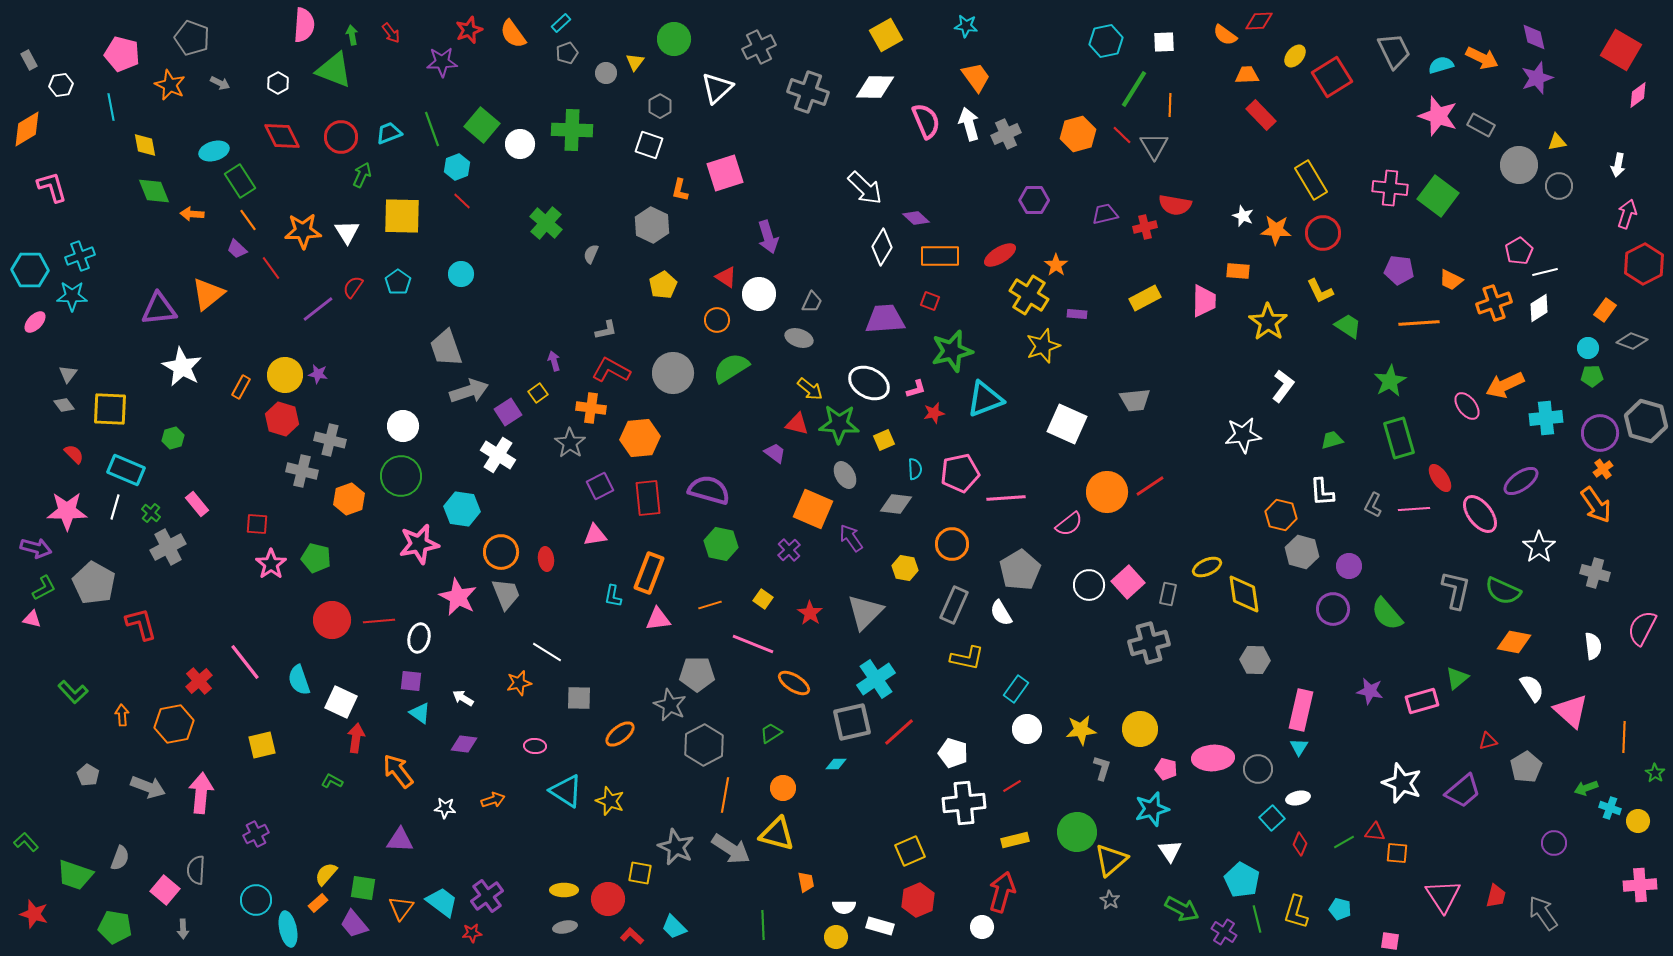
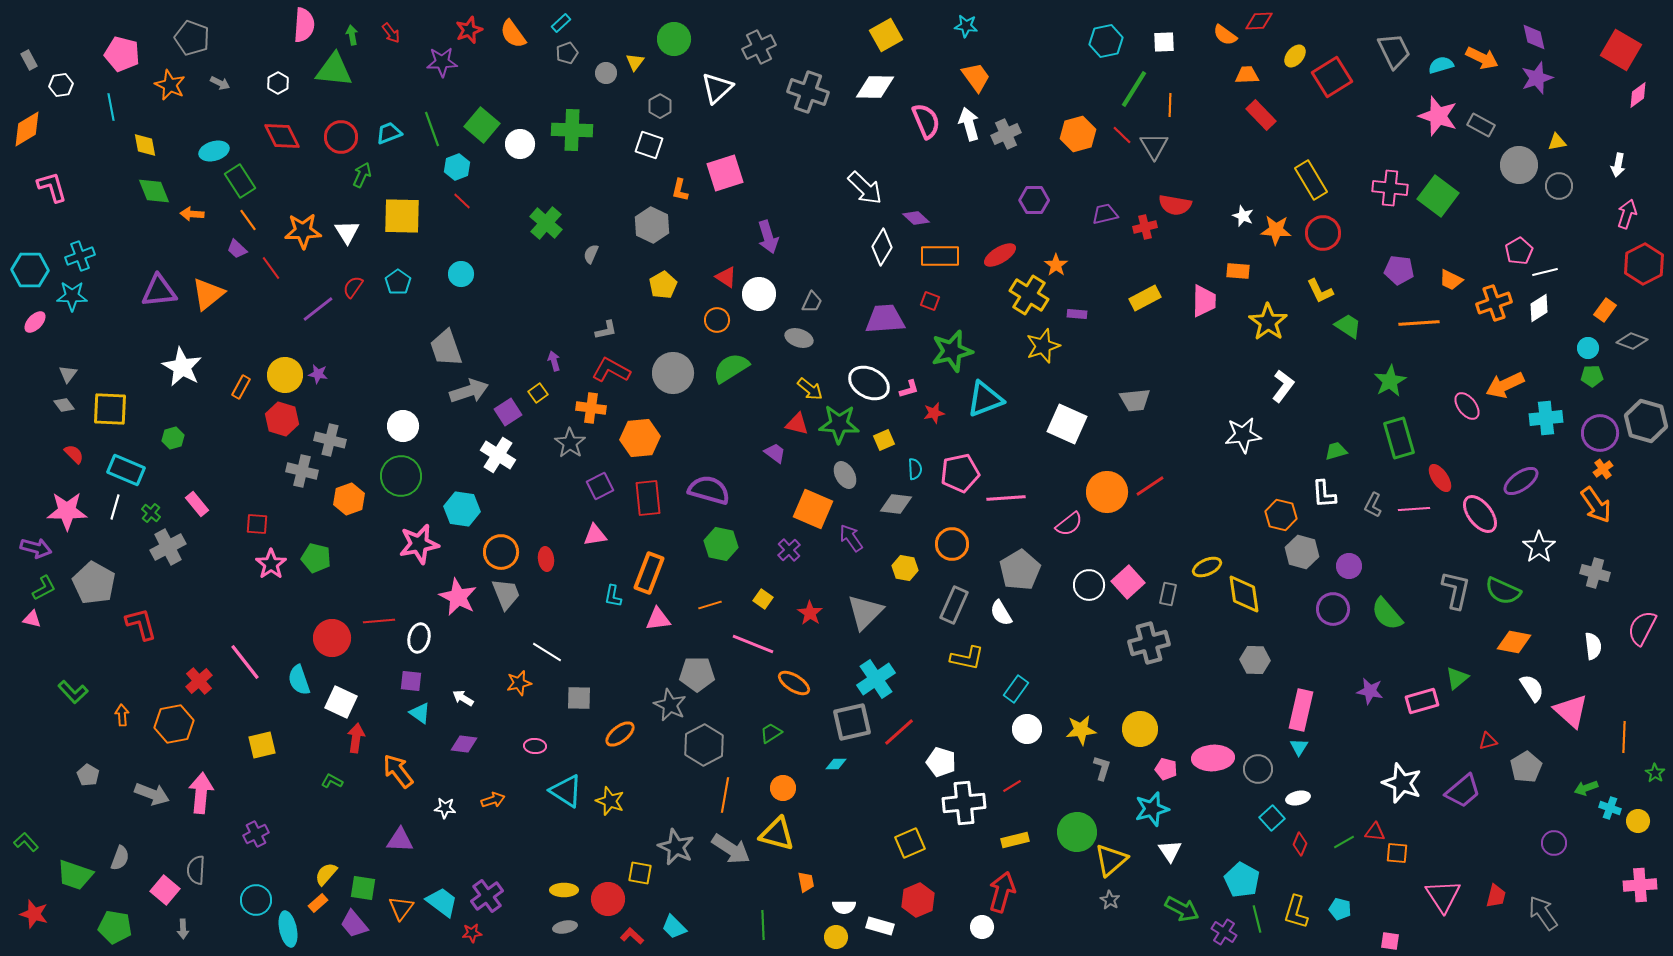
green triangle at (334, 70): rotated 15 degrees counterclockwise
purple triangle at (159, 309): moved 18 px up
pink L-shape at (916, 389): moved 7 px left
green trapezoid at (1332, 440): moved 4 px right, 11 px down
white L-shape at (1322, 492): moved 2 px right, 2 px down
red circle at (332, 620): moved 18 px down
white pentagon at (953, 753): moved 12 px left, 9 px down
gray arrow at (148, 787): moved 4 px right, 7 px down
yellow square at (910, 851): moved 8 px up
